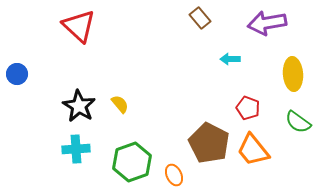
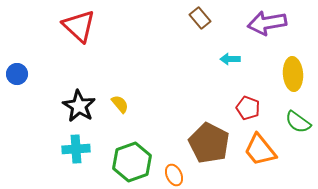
orange trapezoid: moved 7 px right
